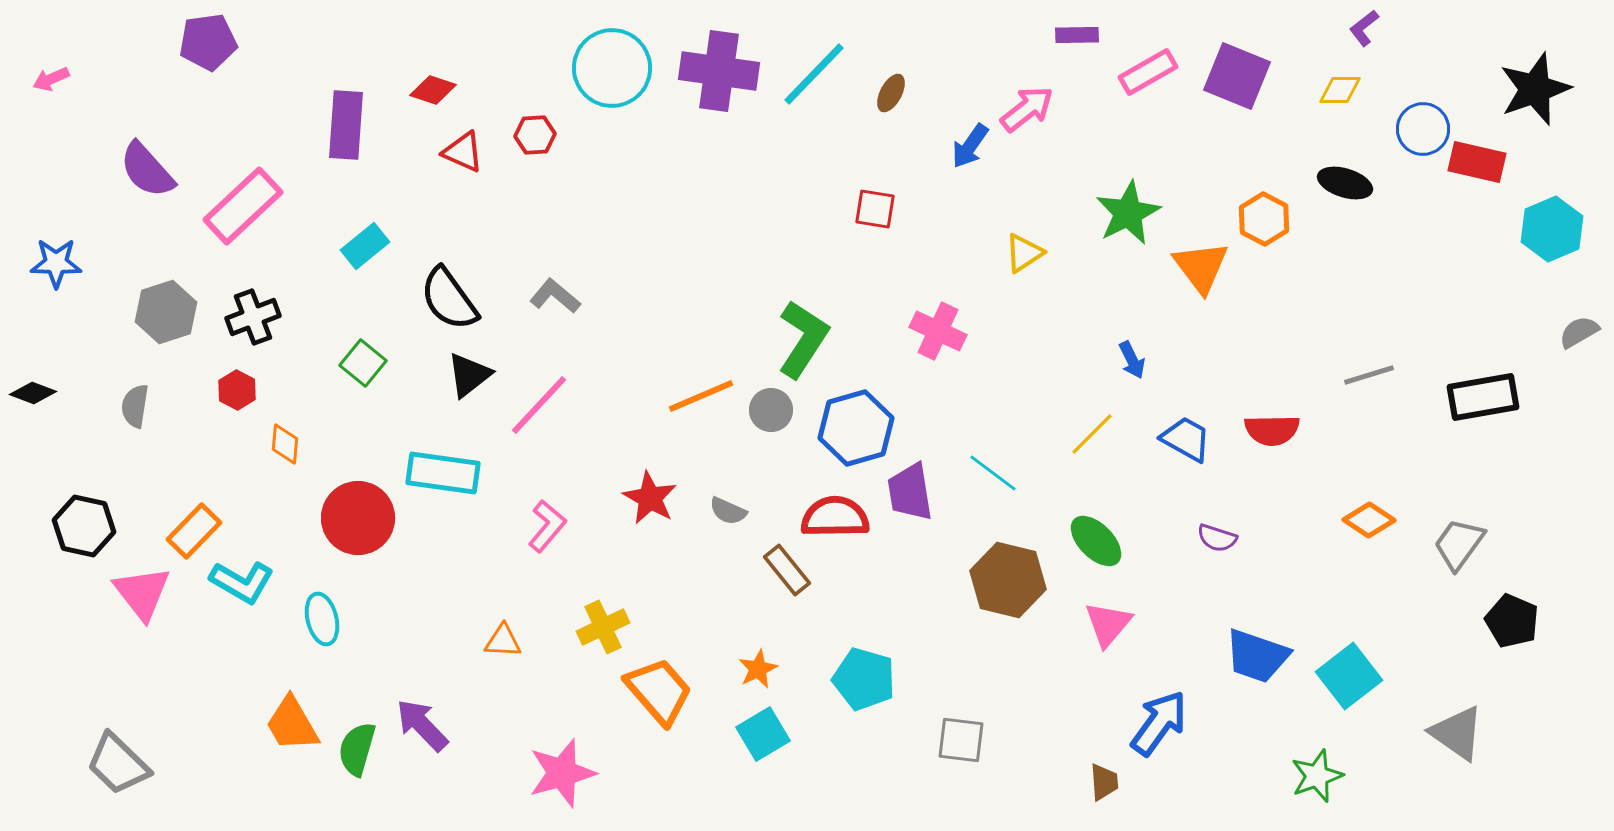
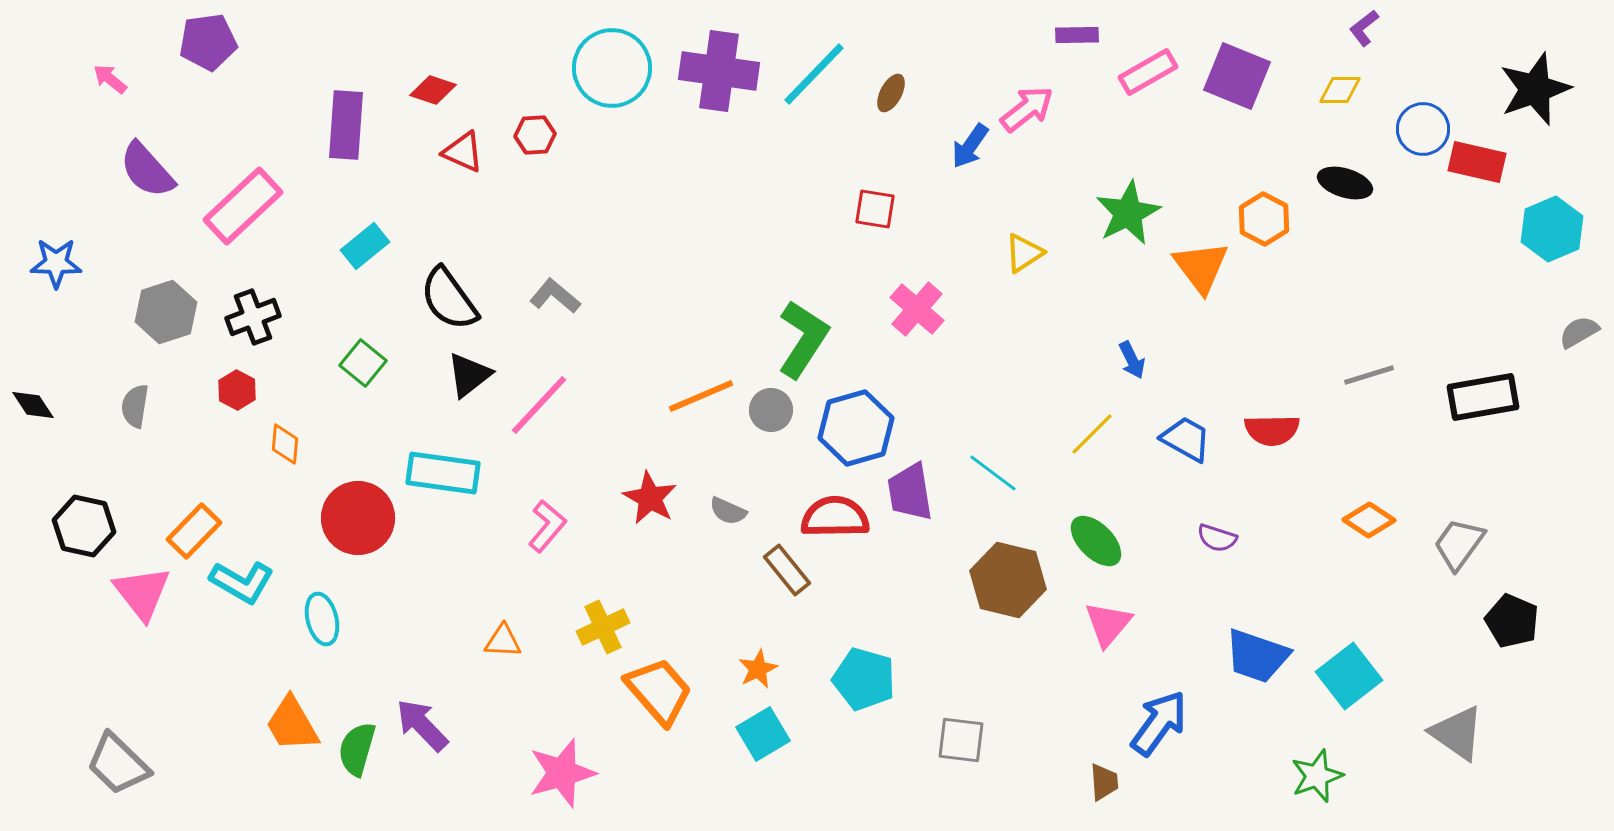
pink arrow at (51, 79): moved 59 px right; rotated 63 degrees clockwise
pink cross at (938, 331): moved 21 px left, 22 px up; rotated 16 degrees clockwise
black diamond at (33, 393): moved 12 px down; rotated 36 degrees clockwise
